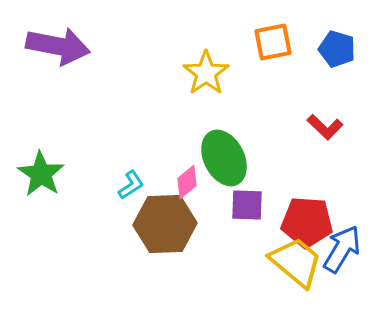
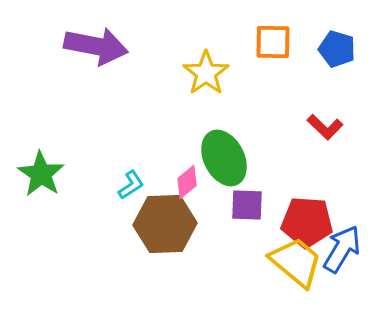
orange square: rotated 12 degrees clockwise
purple arrow: moved 38 px right
